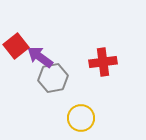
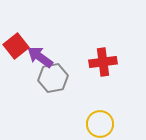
yellow circle: moved 19 px right, 6 px down
